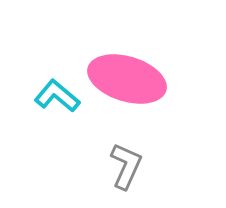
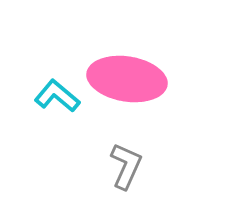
pink ellipse: rotated 8 degrees counterclockwise
